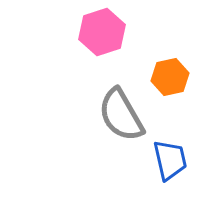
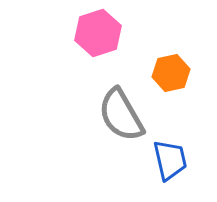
pink hexagon: moved 4 px left, 1 px down
orange hexagon: moved 1 px right, 4 px up
